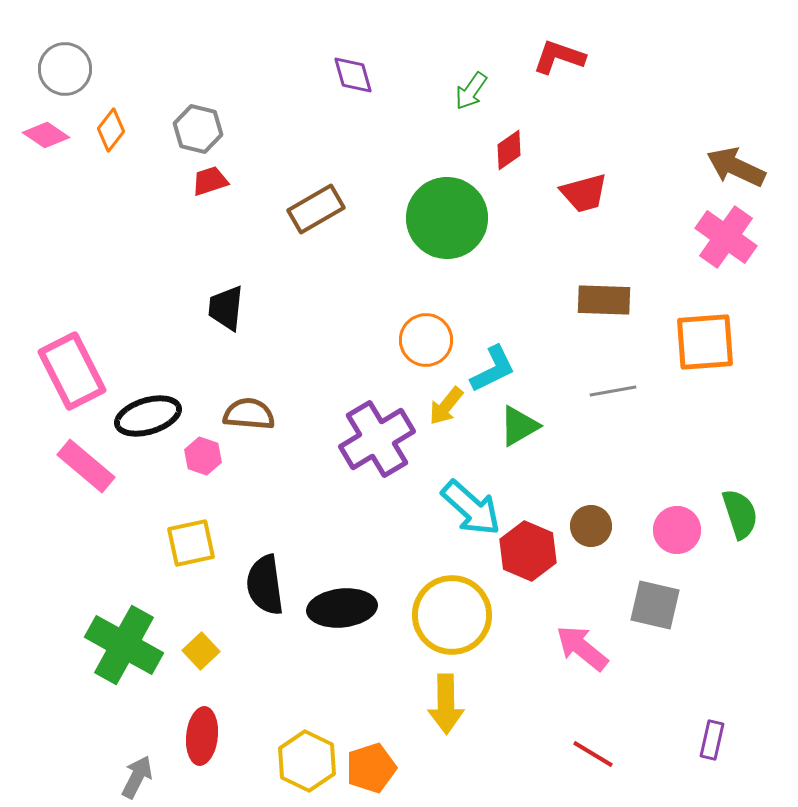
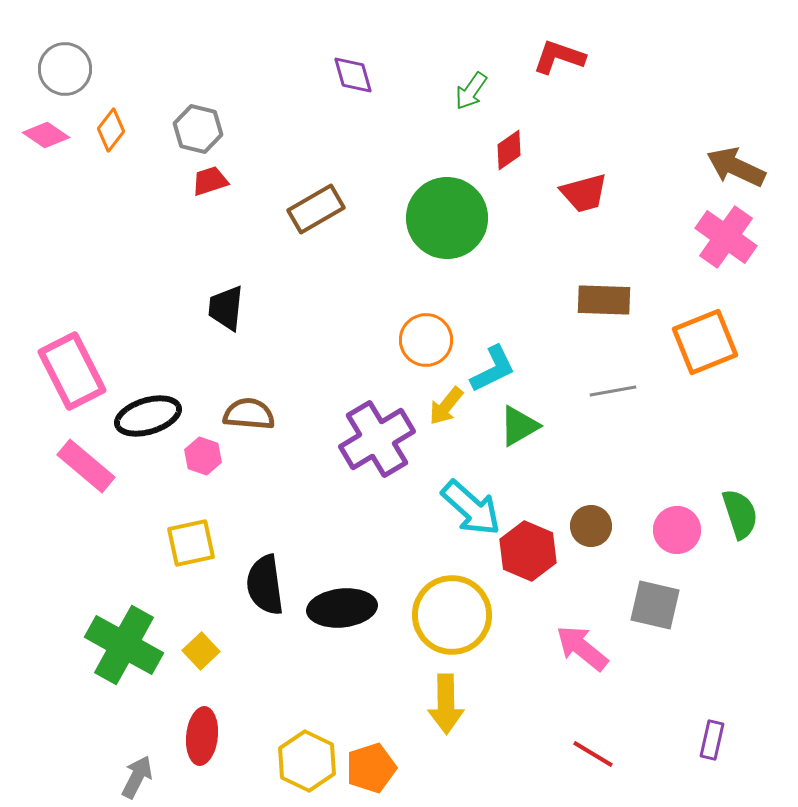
orange square at (705, 342): rotated 18 degrees counterclockwise
